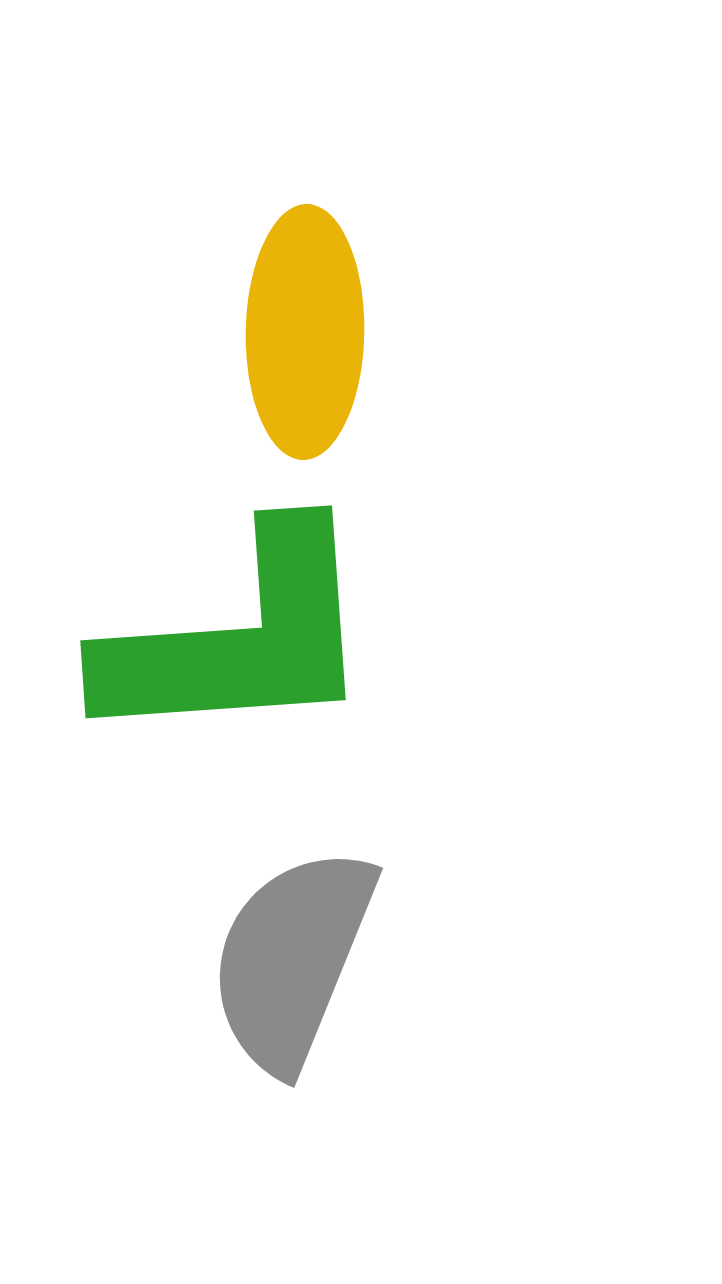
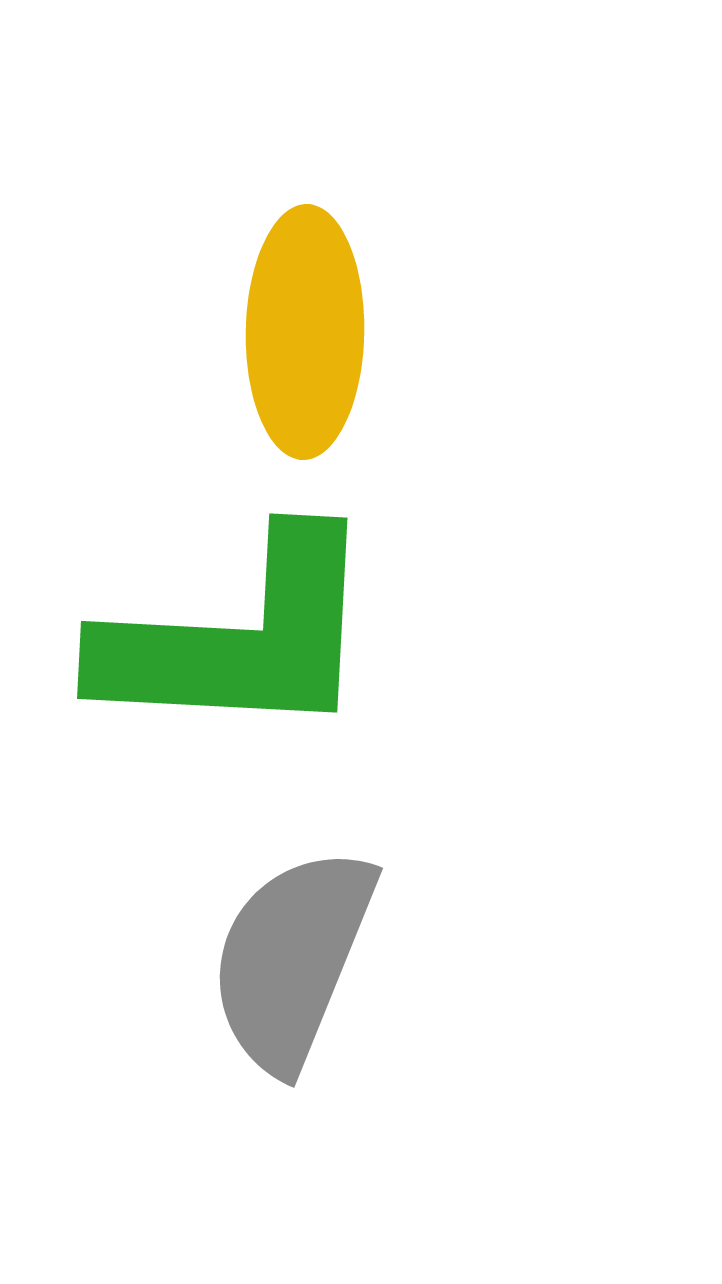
green L-shape: rotated 7 degrees clockwise
